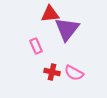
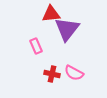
red triangle: moved 1 px right
red cross: moved 2 px down
